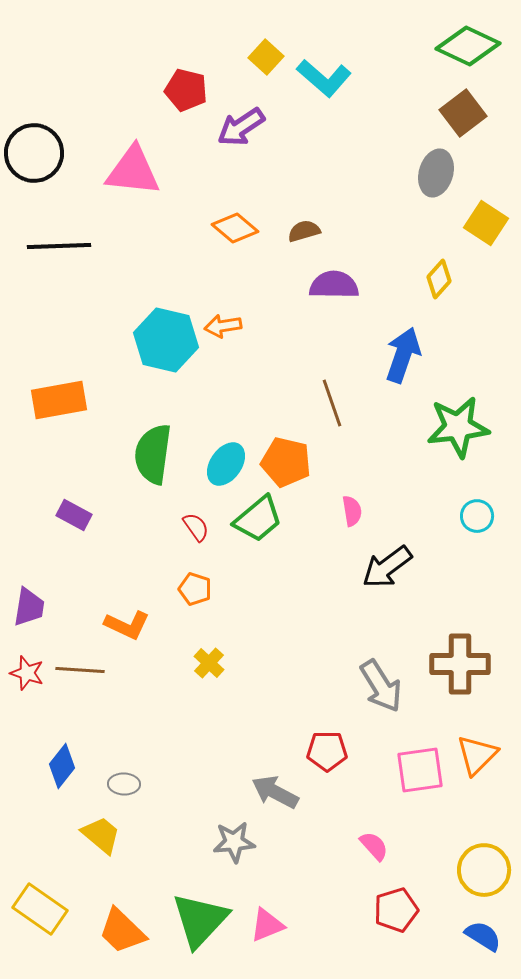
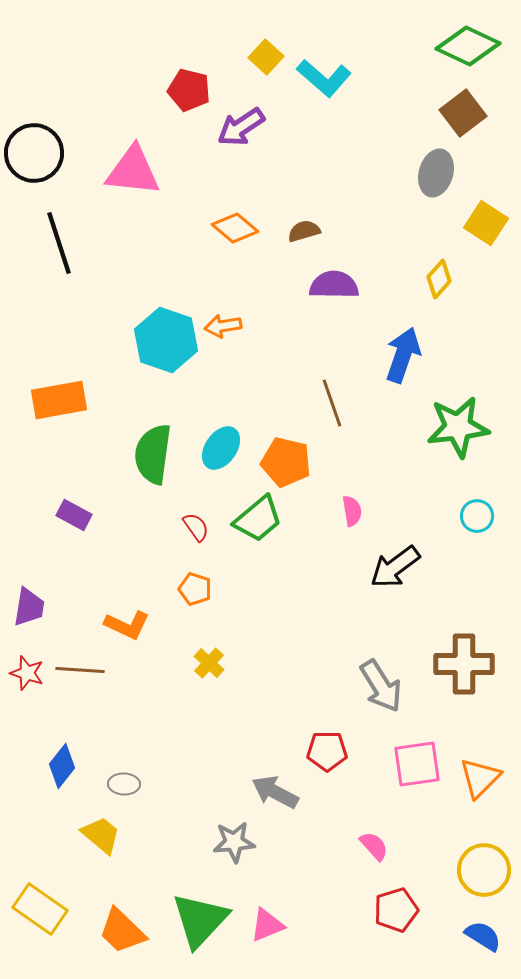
red pentagon at (186, 90): moved 3 px right
black line at (59, 246): moved 3 px up; rotated 74 degrees clockwise
cyan hexagon at (166, 340): rotated 6 degrees clockwise
cyan ellipse at (226, 464): moved 5 px left, 16 px up
black arrow at (387, 567): moved 8 px right
brown cross at (460, 664): moved 4 px right
orange triangle at (477, 755): moved 3 px right, 23 px down
pink square at (420, 770): moved 3 px left, 6 px up
